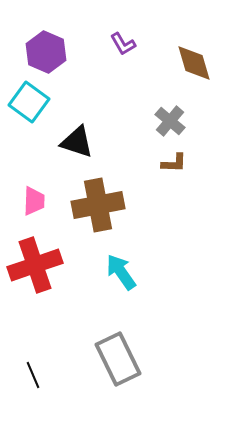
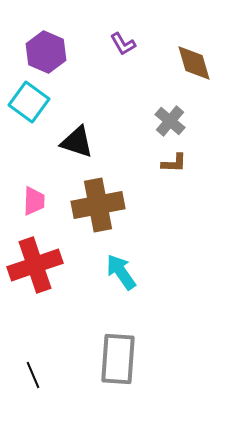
gray rectangle: rotated 30 degrees clockwise
